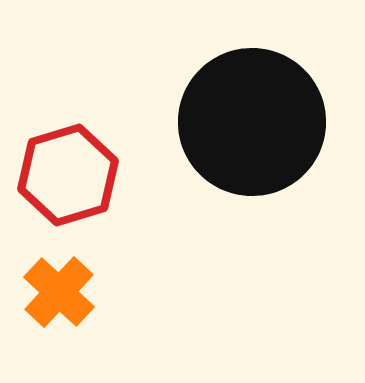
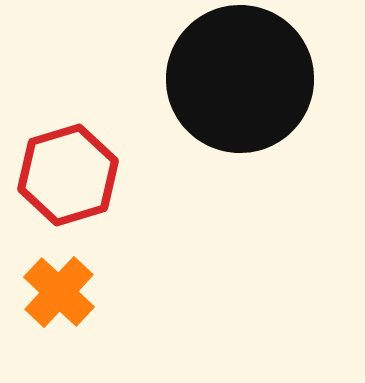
black circle: moved 12 px left, 43 px up
